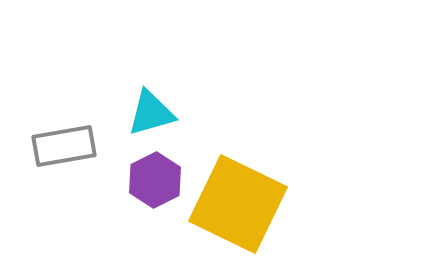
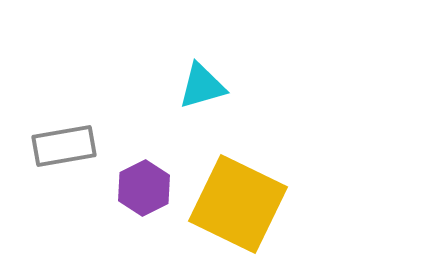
cyan triangle: moved 51 px right, 27 px up
purple hexagon: moved 11 px left, 8 px down
